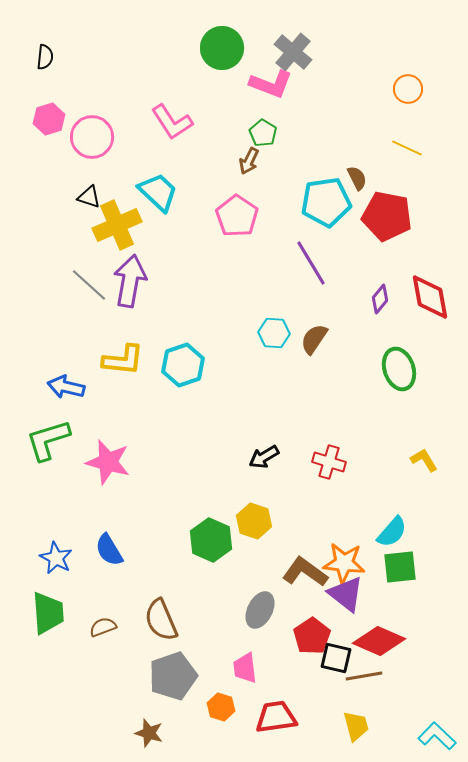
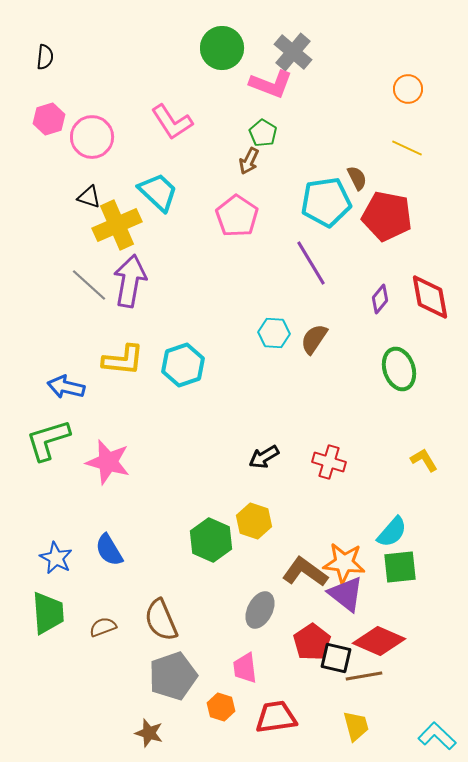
red pentagon at (312, 636): moved 6 px down
